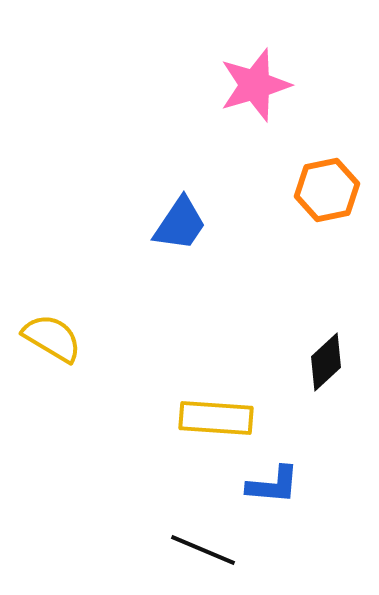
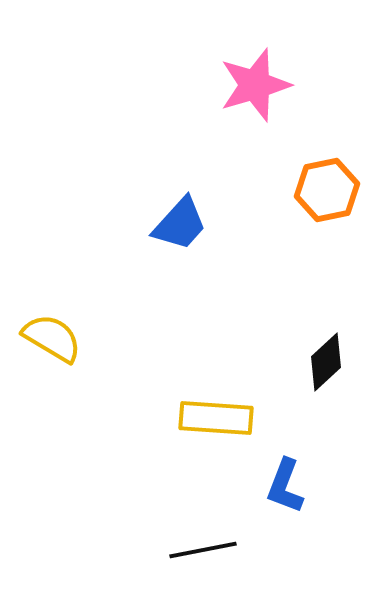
blue trapezoid: rotated 8 degrees clockwise
blue L-shape: moved 12 px right, 1 px down; rotated 106 degrees clockwise
black line: rotated 34 degrees counterclockwise
